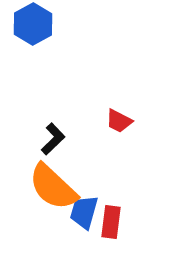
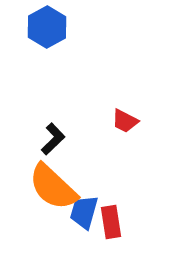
blue hexagon: moved 14 px right, 3 px down
red trapezoid: moved 6 px right
red rectangle: rotated 16 degrees counterclockwise
